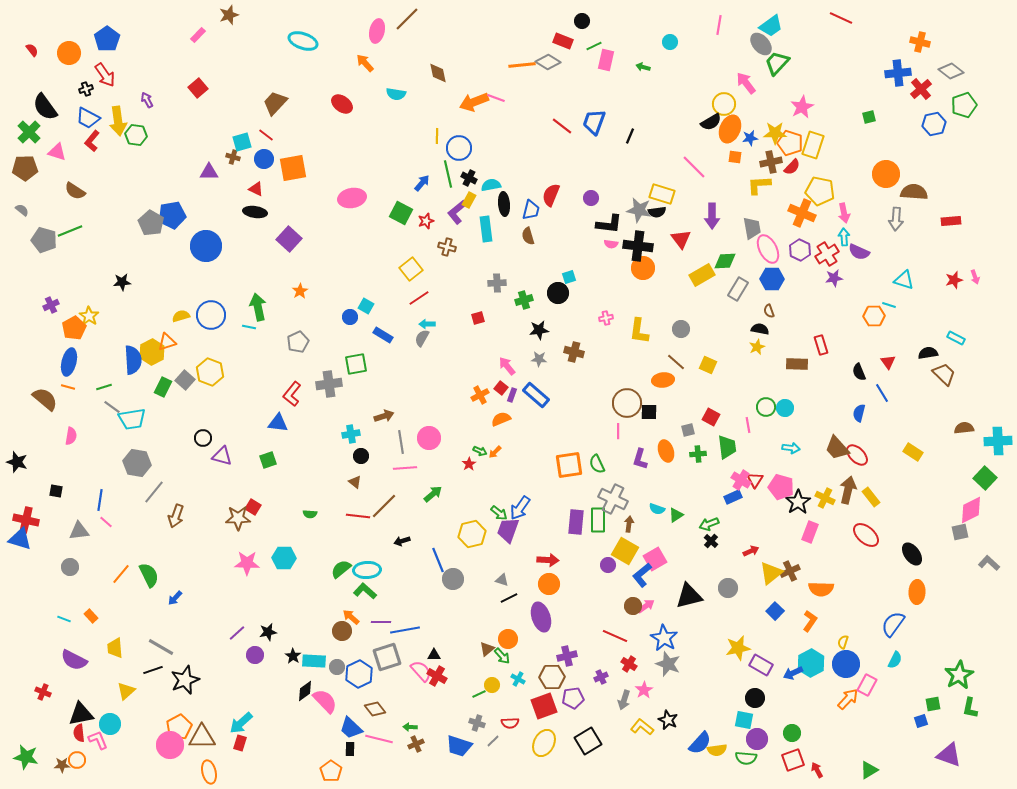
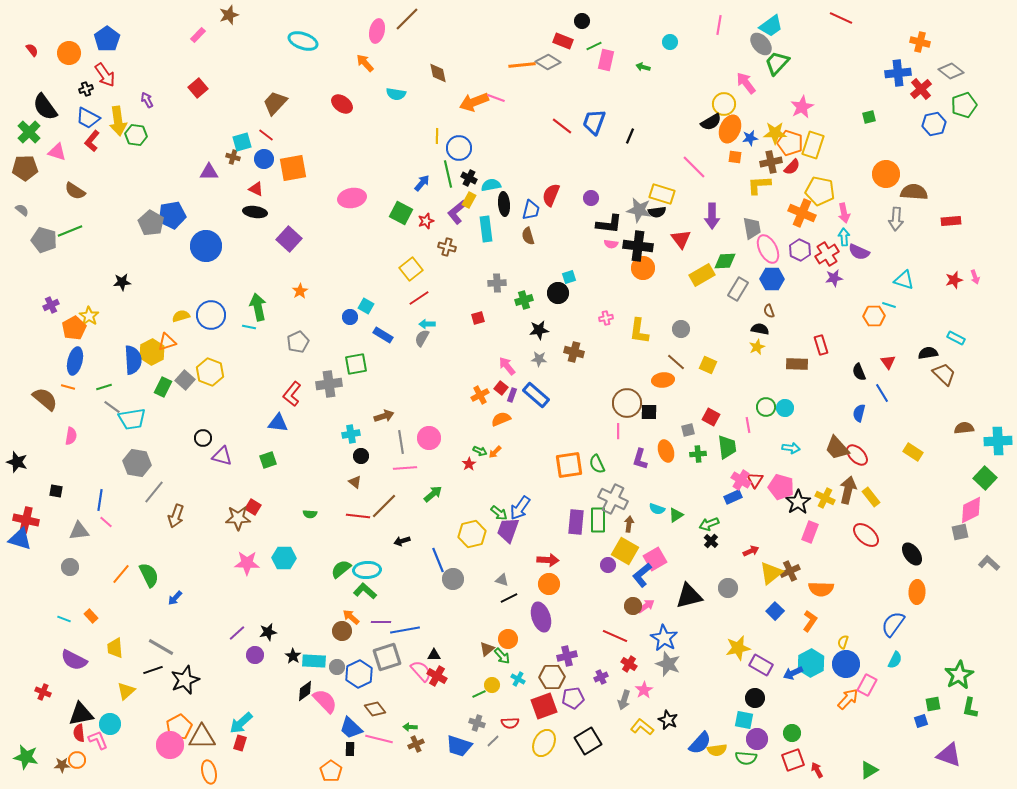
blue ellipse at (69, 362): moved 6 px right, 1 px up
